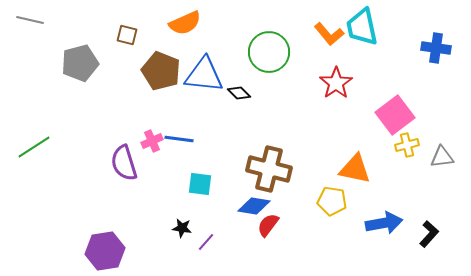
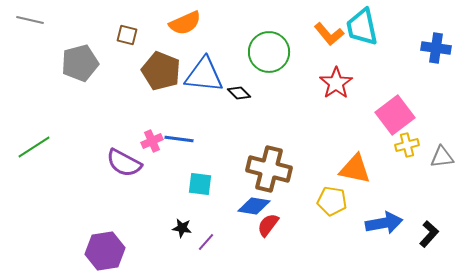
purple semicircle: rotated 45 degrees counterclockwise
